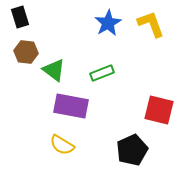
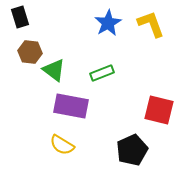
brown hexagon: moved 4 px right
